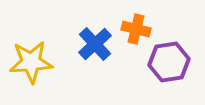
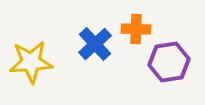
orange cross: rotated 12 degrees counterclockwise
